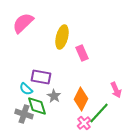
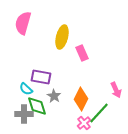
pink semicircle: rotated 30 degrees counterclockwise
gray cross: rotated 18 degrees counterclockwise
